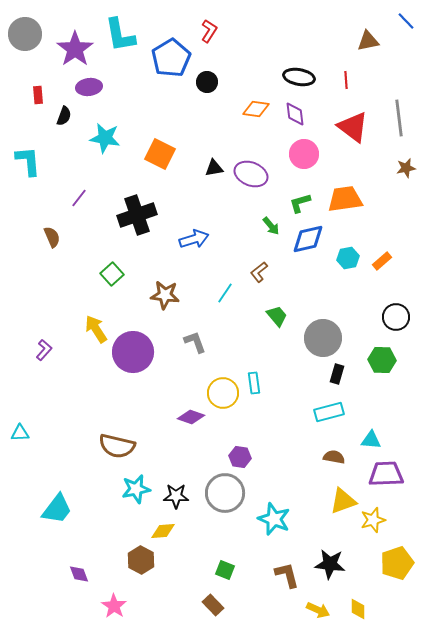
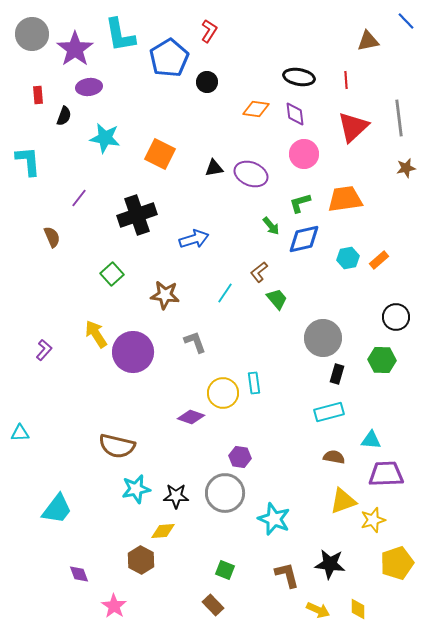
gray circle at (25, 34): moved 7 px right
blue pentagon at (171, 58): moved 2 px left
red triangle at (353, 127): rotated 40 degrees clockwise
blue diamond at (308, 239): moved 4 px left
orange rectangle at (382, 261): moved 3 px left, 1 px up
green trapezoid at (277, 316): moved 17 px up
yellow arrow at (96, 329): moved 5 px down
